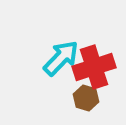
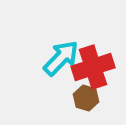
red cross: moved 1 px left
